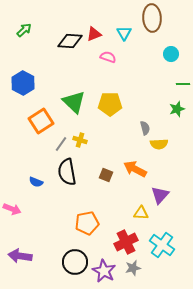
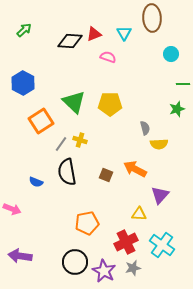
yellow triangle: moved 2 px left, 1 px down
